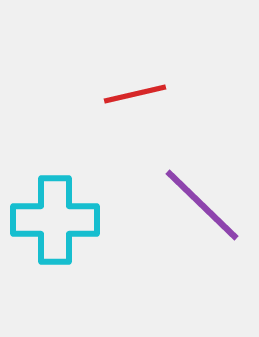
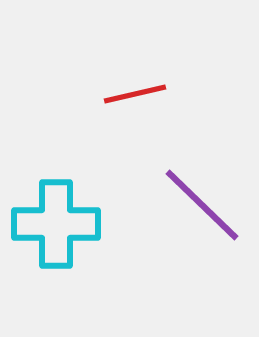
cyan cross: moved 1 px right, 4 px down
